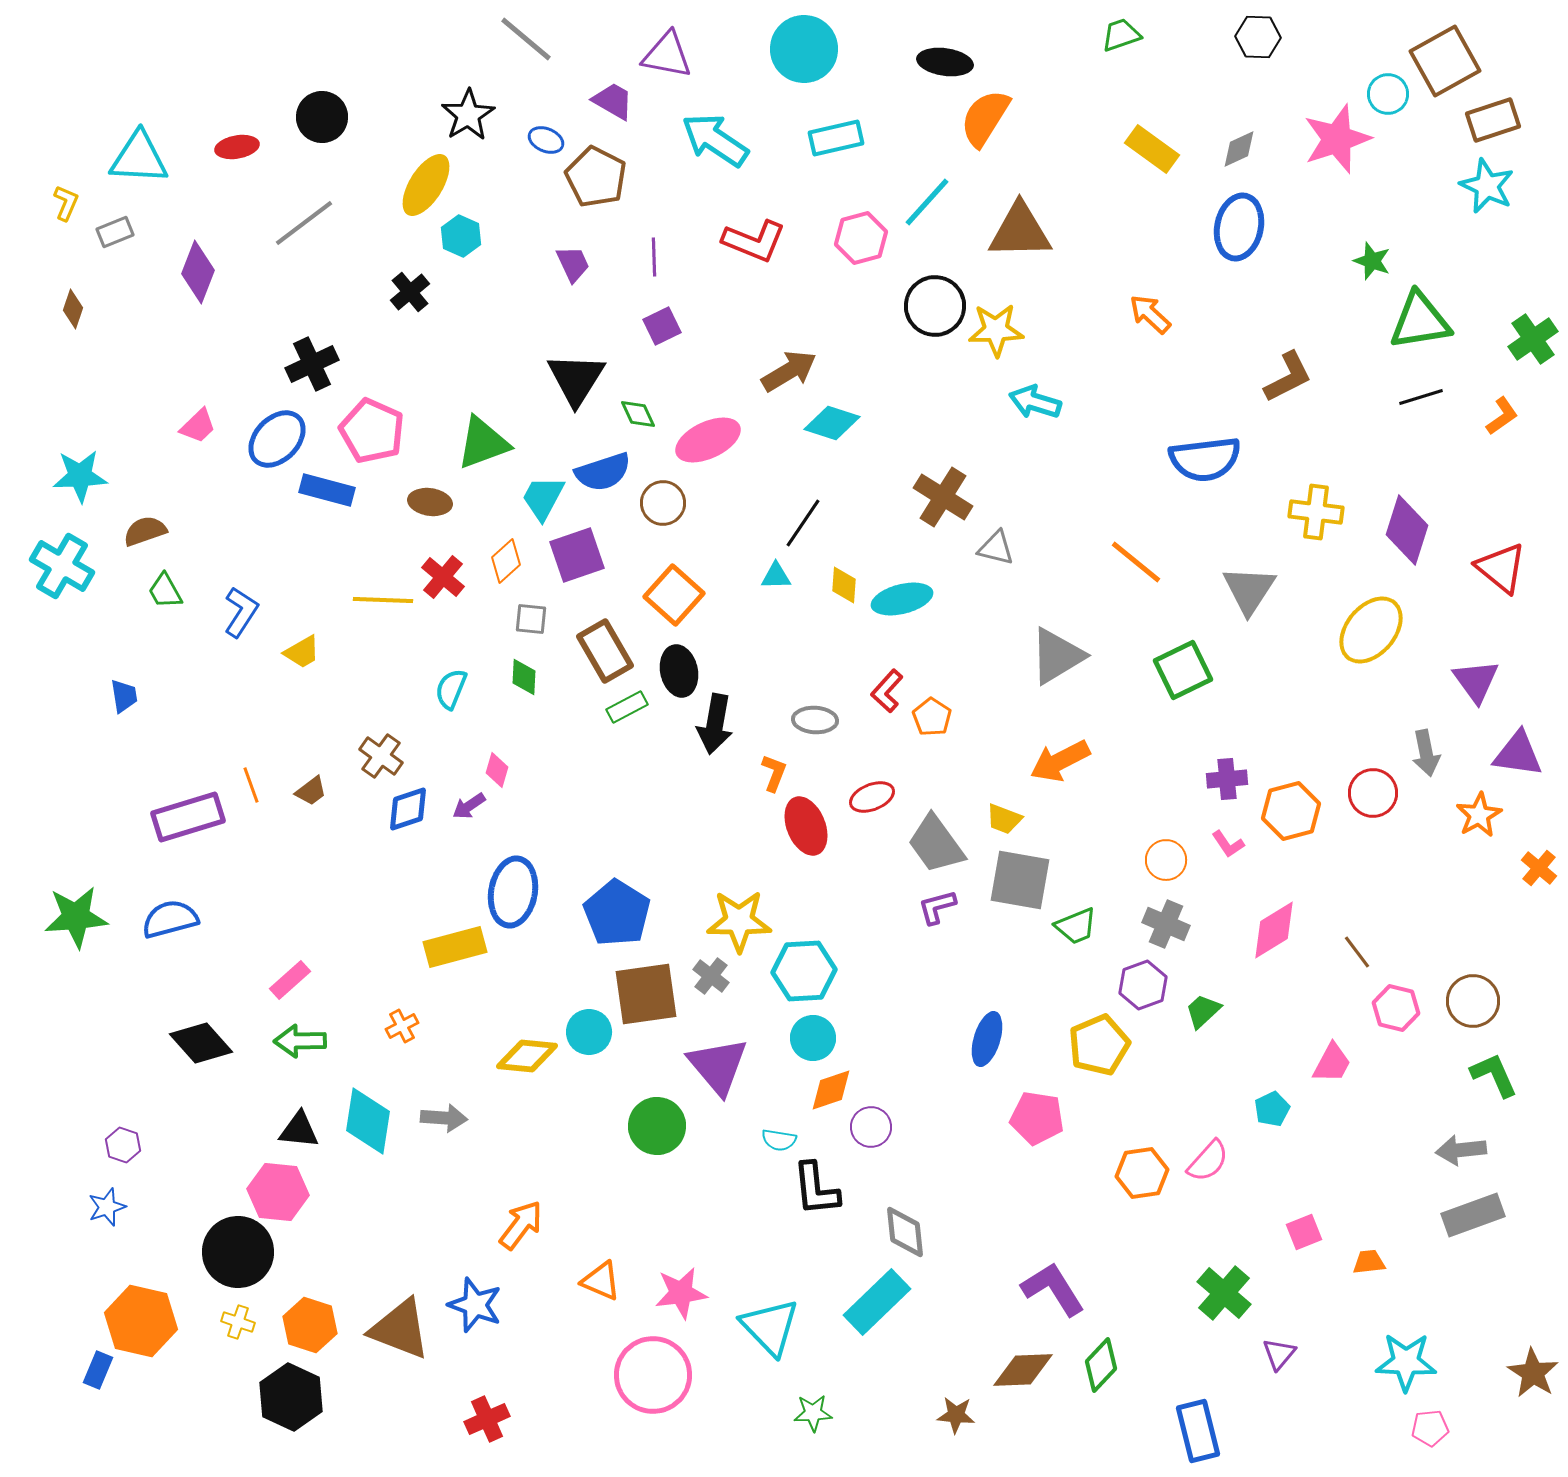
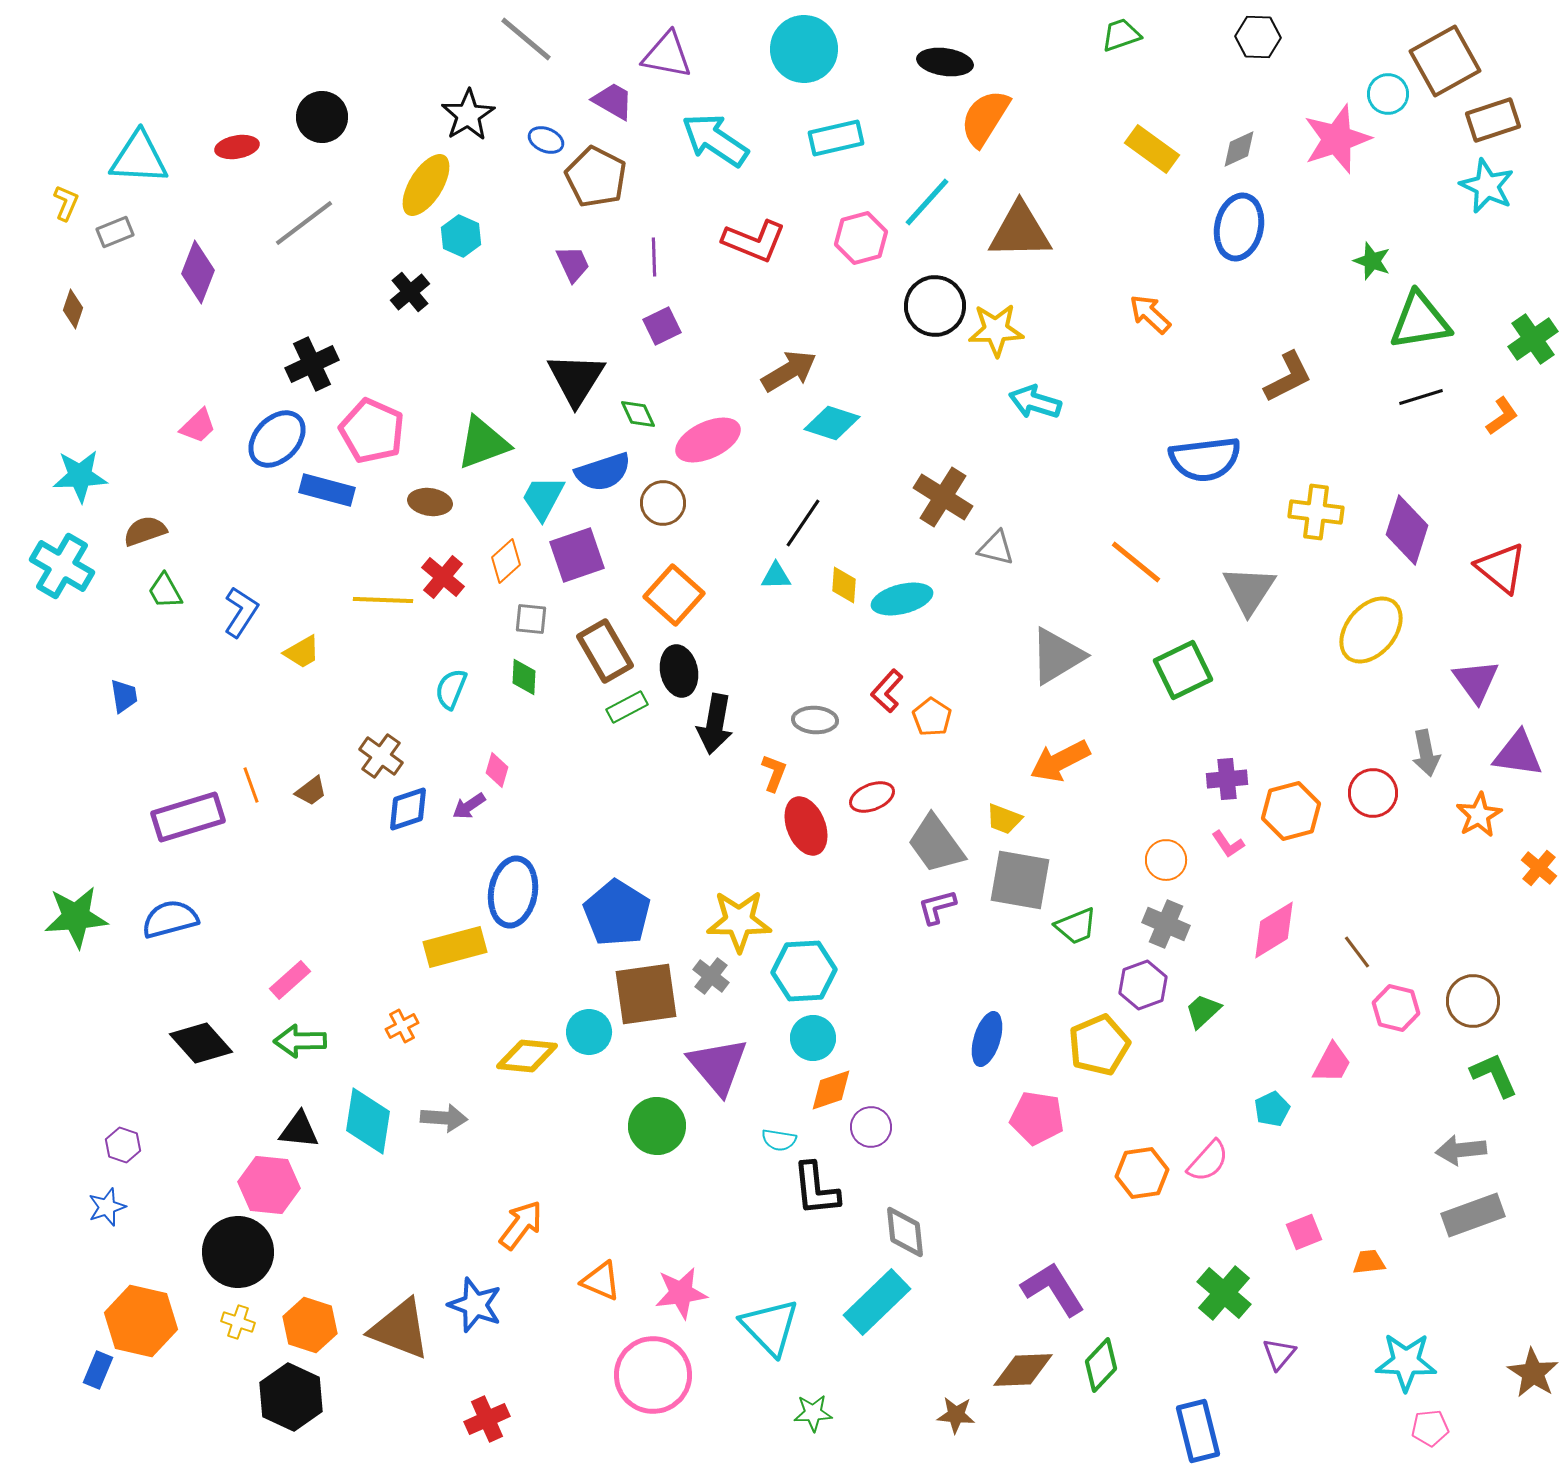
pink hexagon at (278, 1192): moved 9 px left, 7 px up
